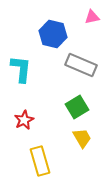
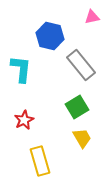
blue hexagon: moved 3 px left, 2 px down
gray rectangle: rotated 28 degrees clockwise
